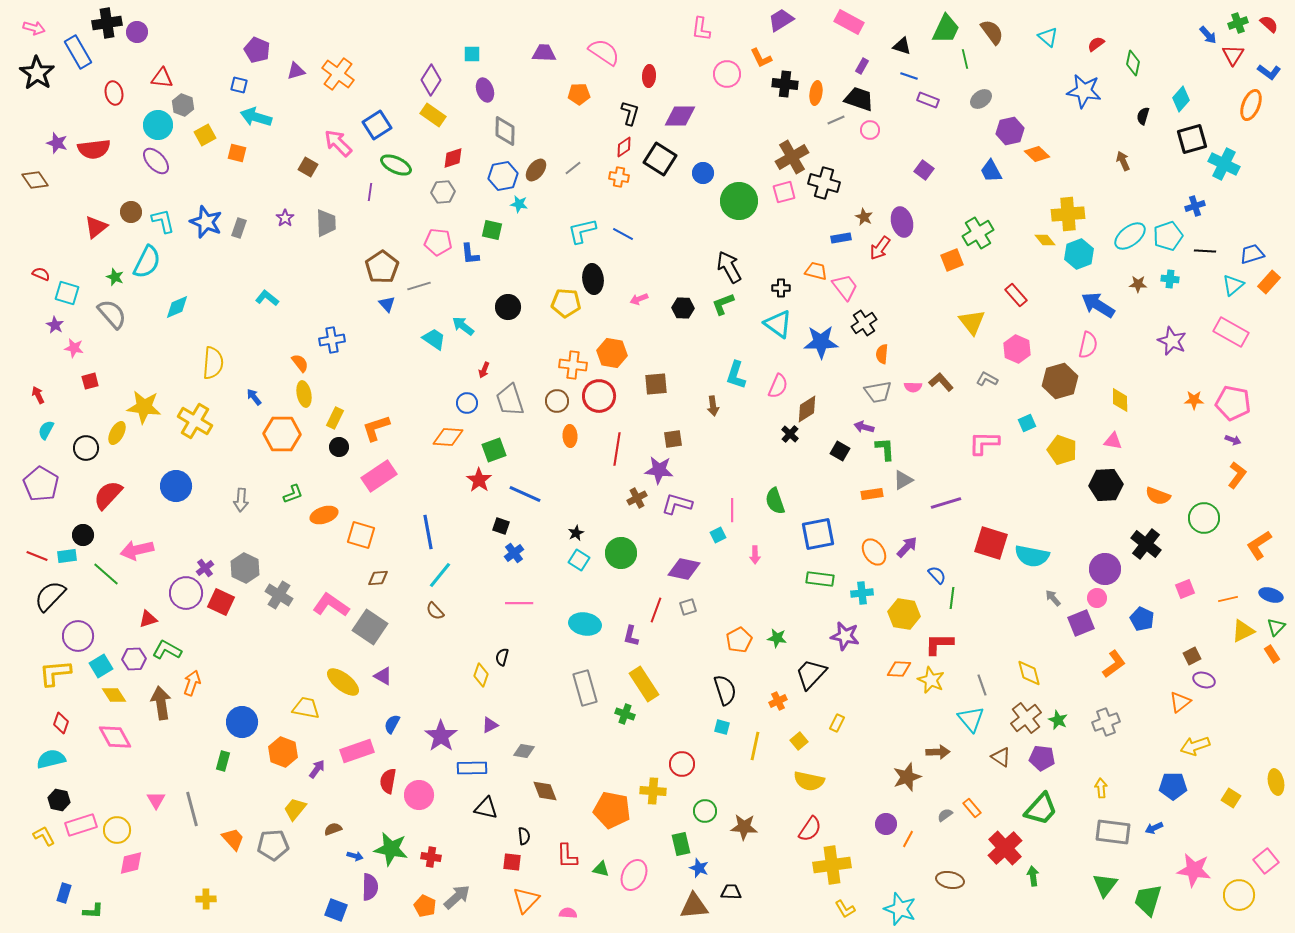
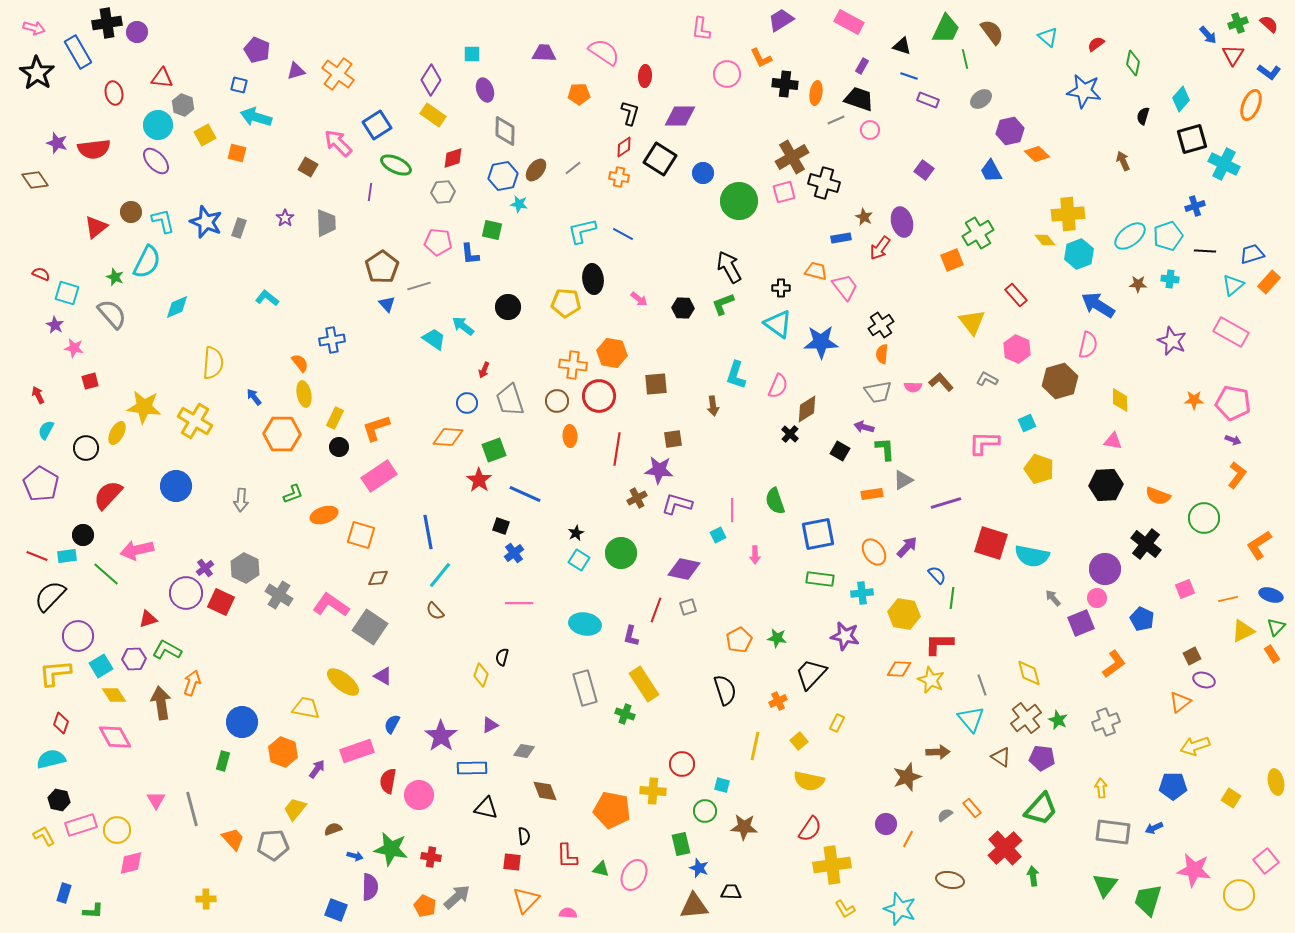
red ellipse at (649, 76): moved 4 px left
pink arrow at (639, 299): rotated 120 degrees counterclockwise
black cross at (864, 323): moved 17 px right, 2 px down
yellow pentagon at (1062, 450): moved 23 px left, 19 px down
cyan square at (722, 727): moved 58 px down
